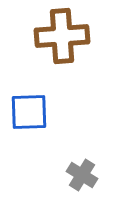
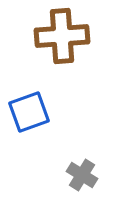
blue square: rotated 18 degrees counterclockwise
